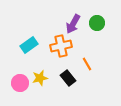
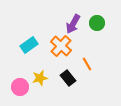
orange cross: rotated 35 degrees counterclockwise
pink circle: moved 4 px down
